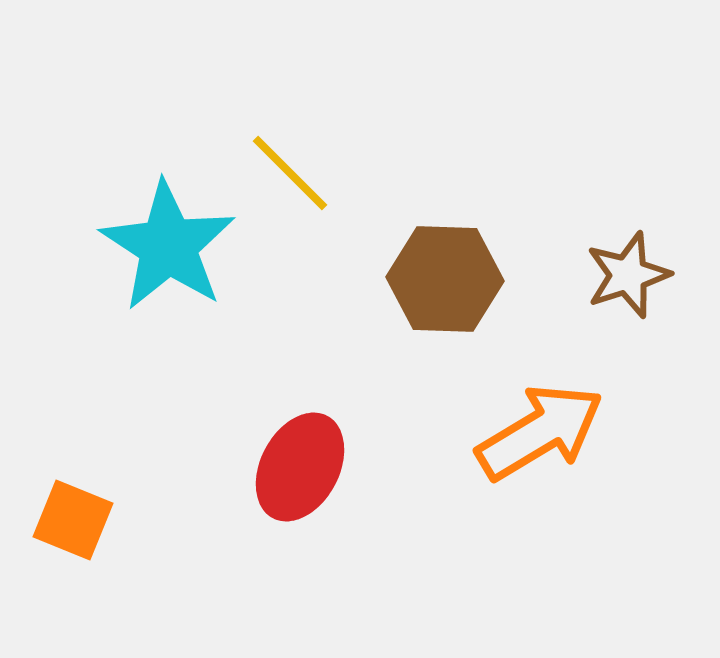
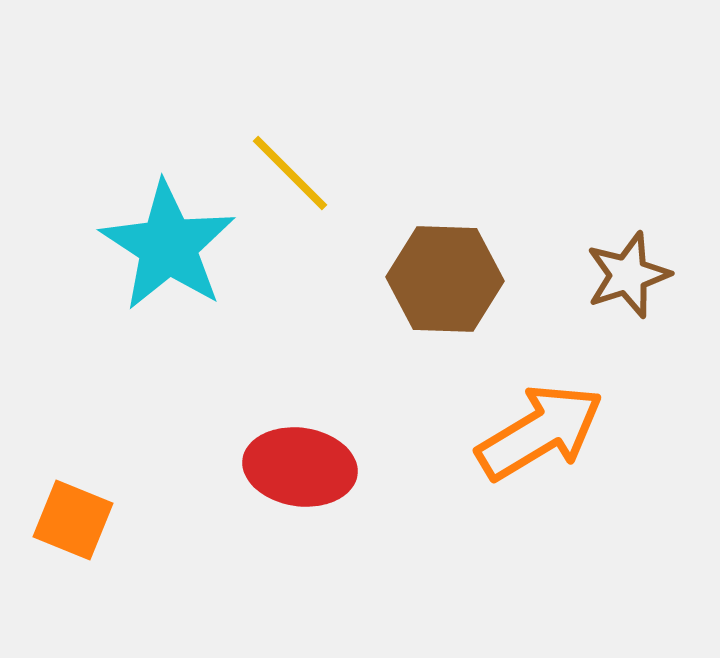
red ellipse: rotated 70 degrees clockwise
